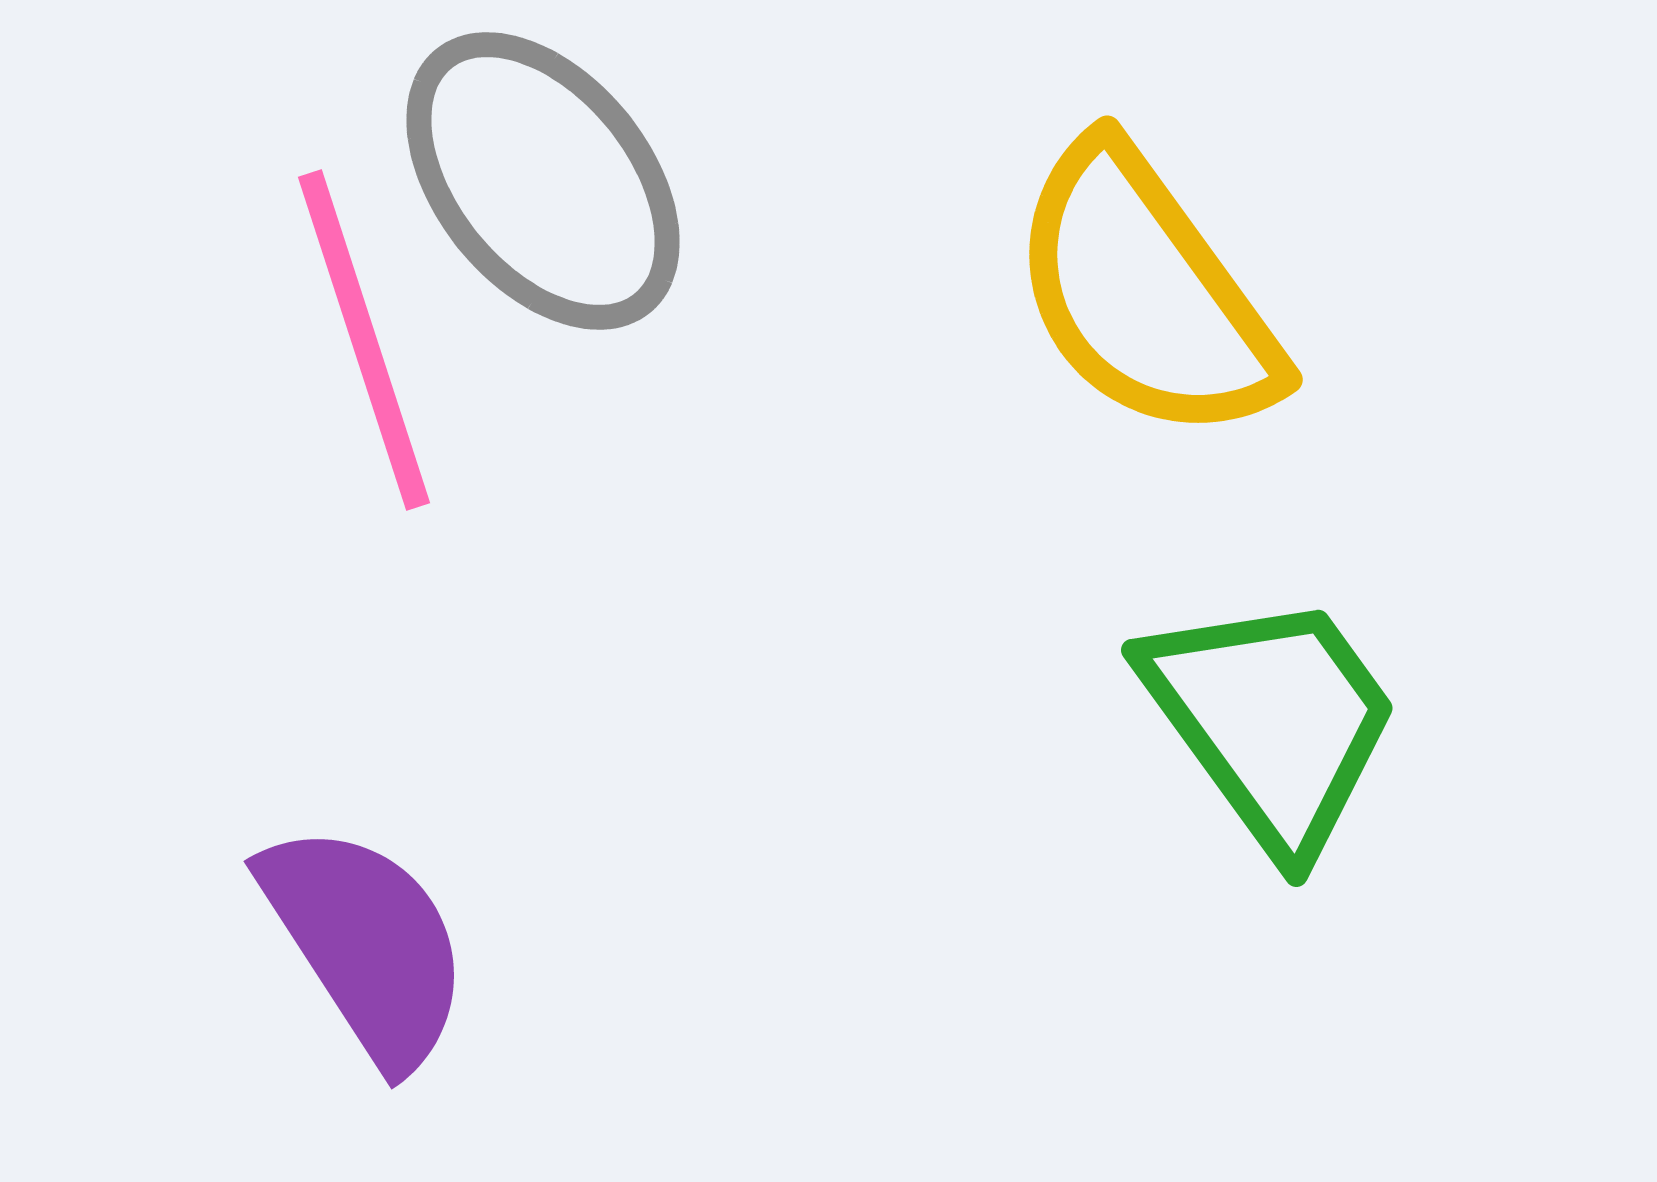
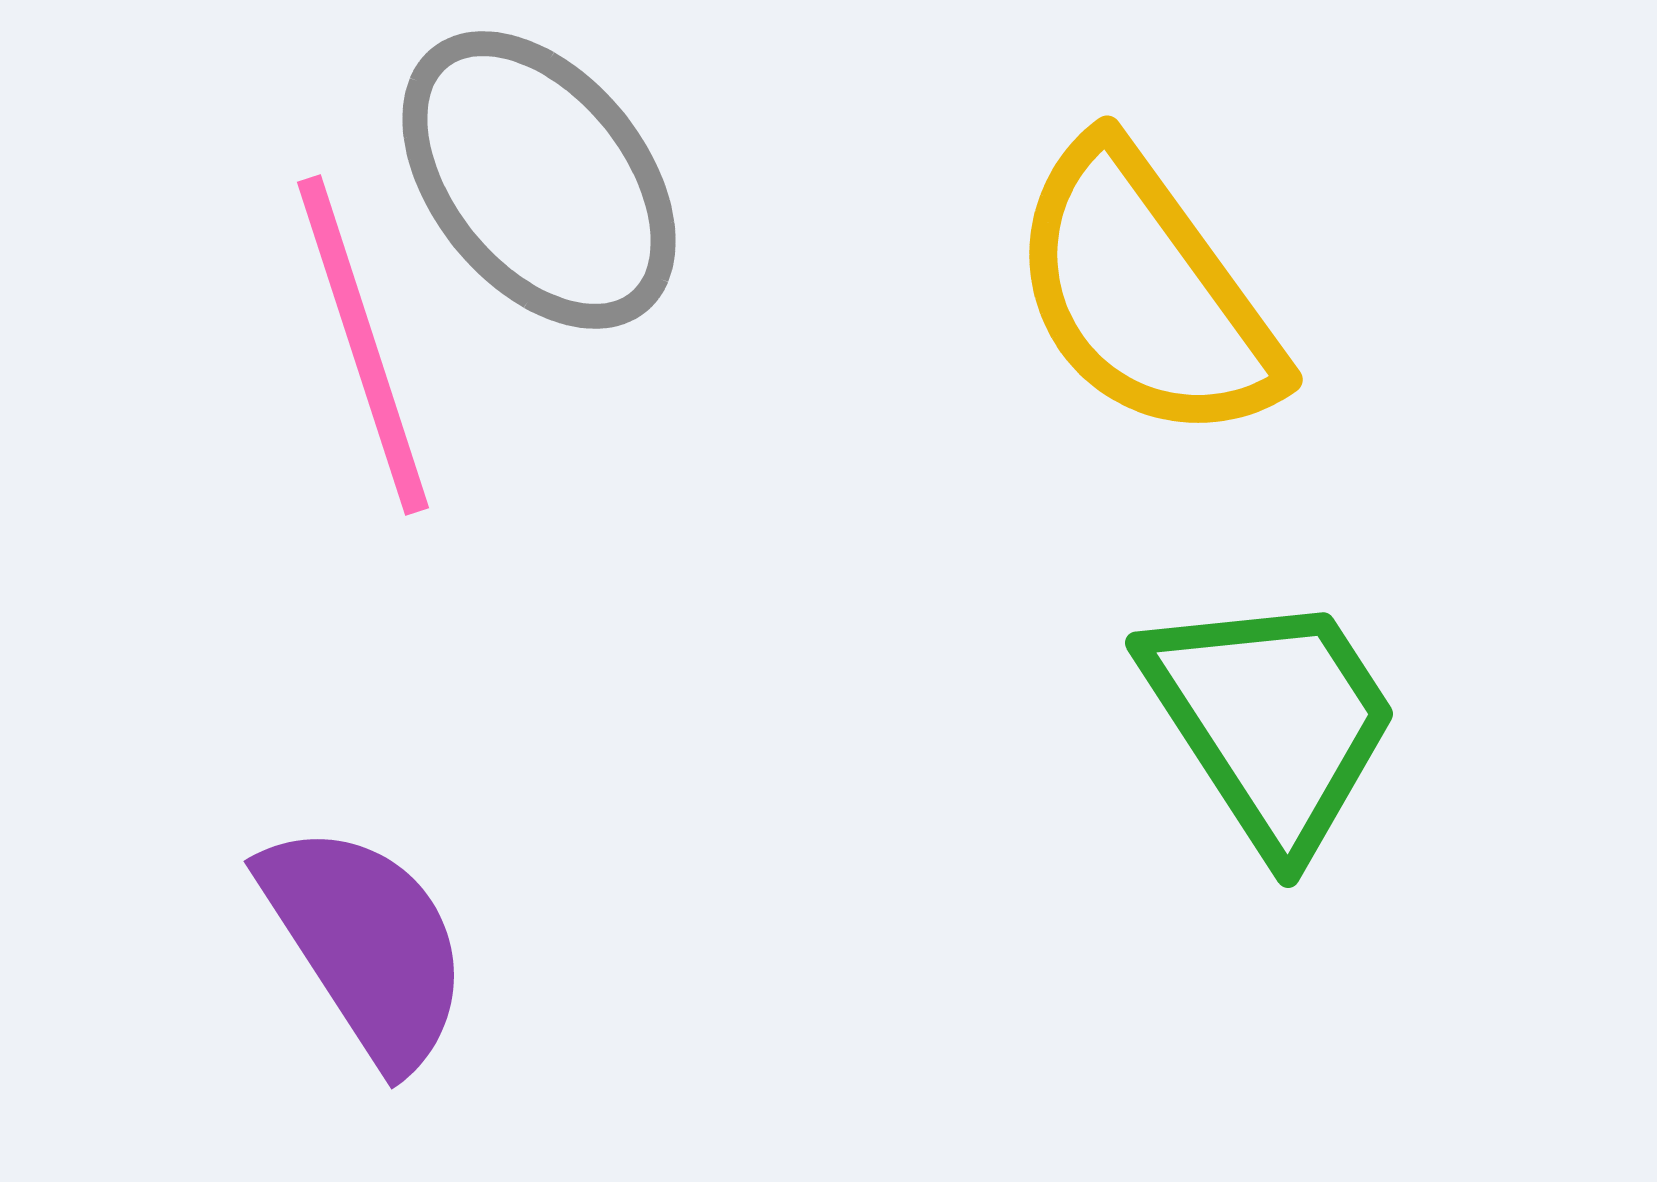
gray ellipse: moved 4 px left, 1 px up
pink line: moved 1 px left, 5 px down
green trapezoid: rotated 3 degrees clockwise
